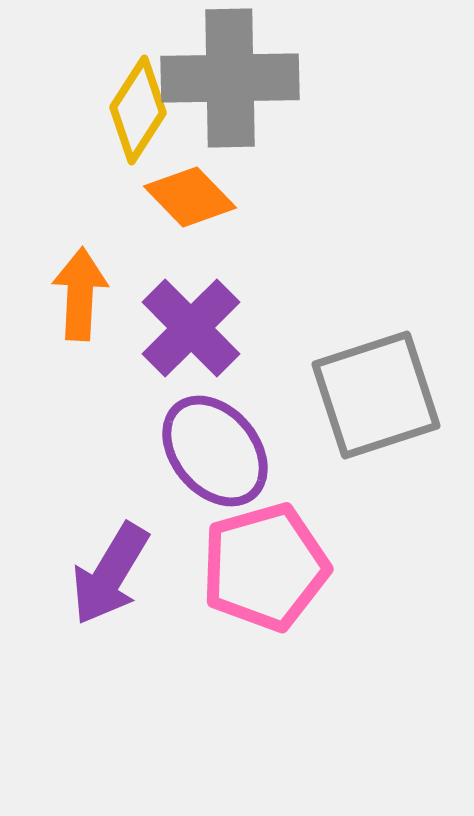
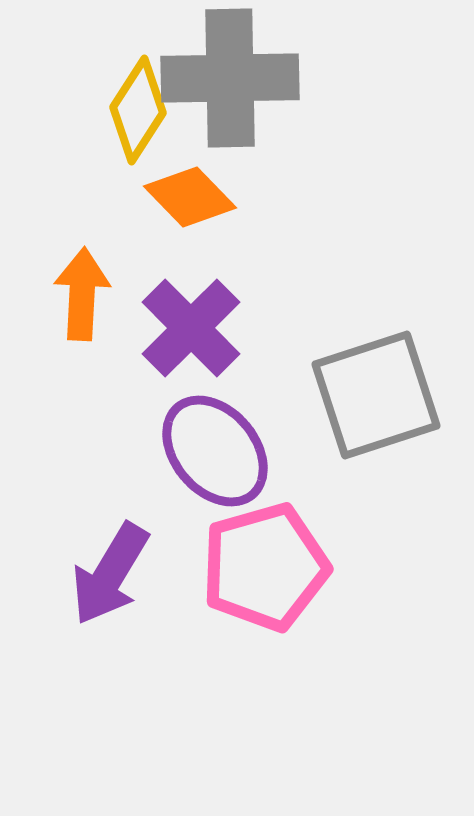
orange arrow: moved 2 px right
